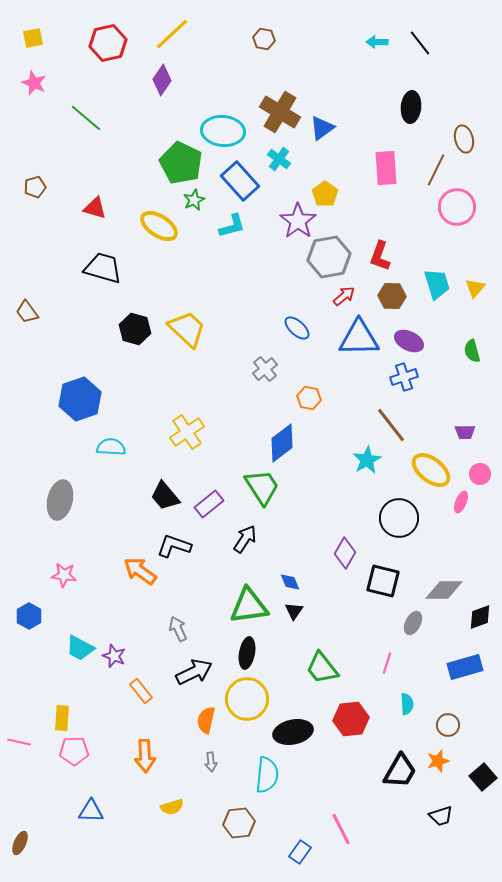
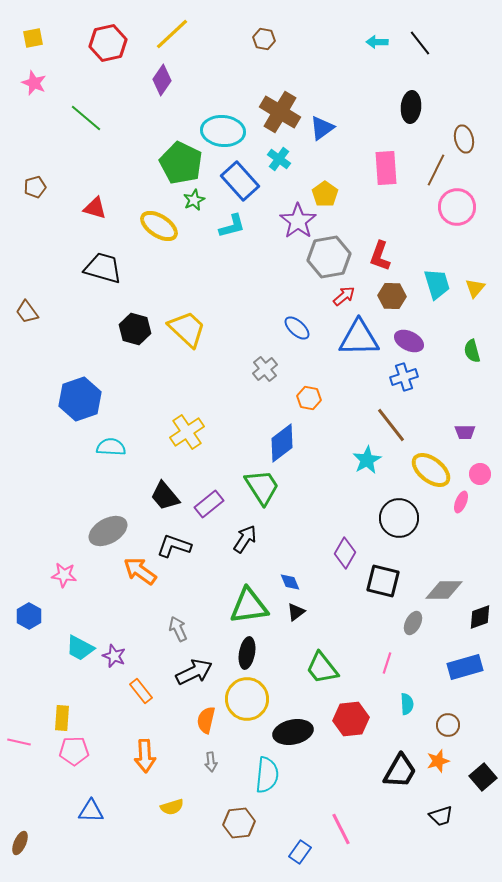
gray ellipse at (60, 500): moved 48 px right, 31 px down; rotated 48 degrees clockwise
black triangle at (294, 611): moved 2 px right, 1 px down; rotated 18 degrees clockwise
